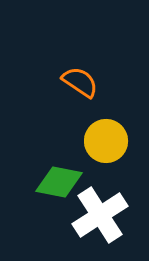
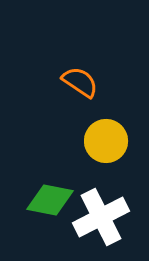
green diamond: moved 9 px left, 18 px down
white cross: moved 1 px right, 2 px down; rotated 6 degrees clockwise
